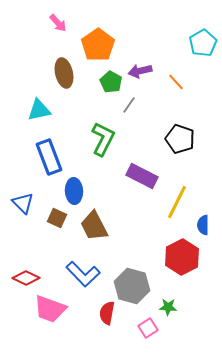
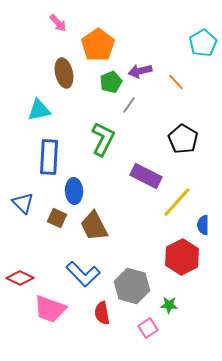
green pentagon: rotated 20 degrees clockwise
black pentagon: moved 3 px right; rotated 12 degrees clockwise
blue rectangle: rotated 24 degrees clockwise
purple rectangle: moved 4 px right
yellow line: rotated 16 degrees clockwise
red diamond: moved 6 px left
green star: moved 1 px right, 2 px up
red semicircle: moved 5 px left; rotated 20 degrees counterclockwise
